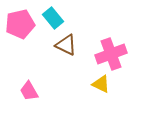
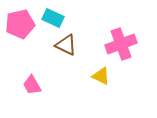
cyan rectangle: rotated 25 degrees counterclockwise
pink cross: moved 10 px right, 10 px up
yellow triangle: moved 8 px up
pink trapezoid: moved 3 px right, 6 px up
